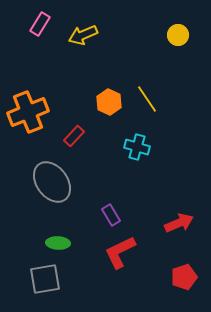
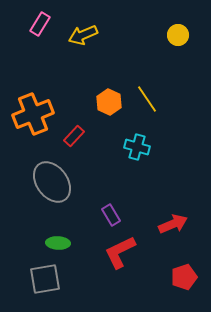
orange cross: moved 5 px right, 2 px down
red arrow: moved 6 px left, 1 px down
